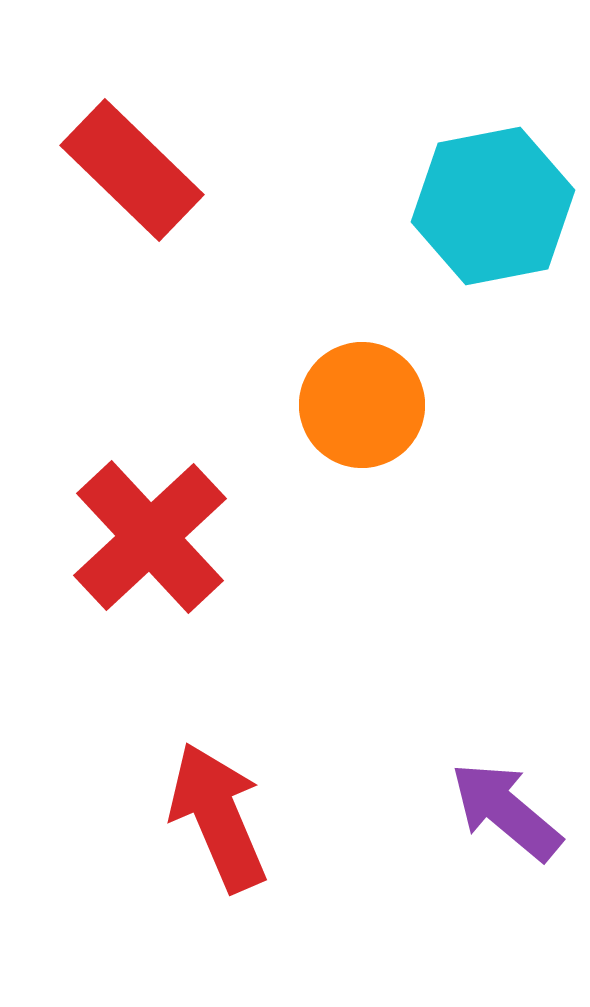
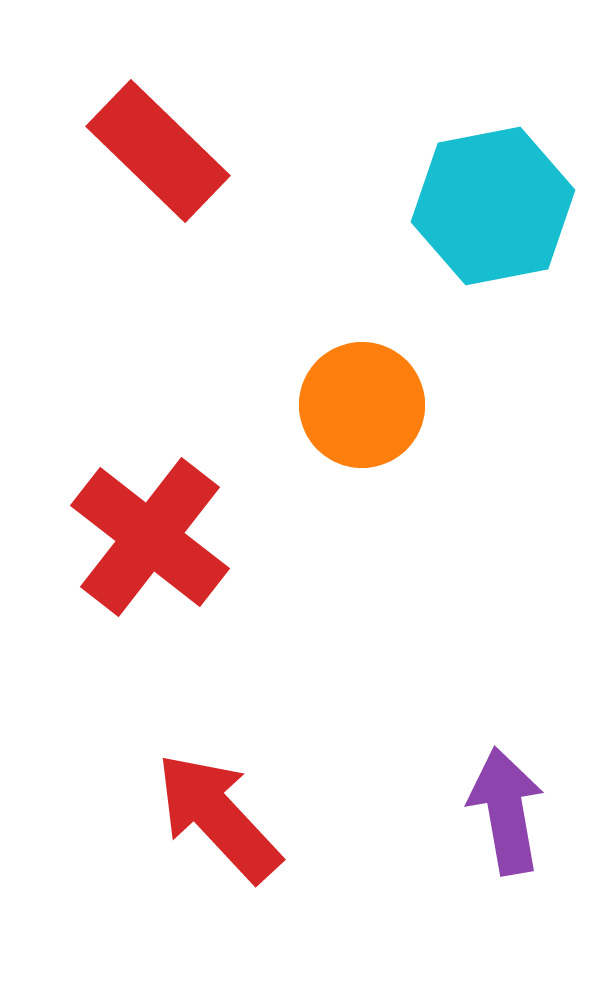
red rectangle: moved 26 px right, 19 px up
red cross: rotated 9 degrees counterclockwise
purple arrow: rotated 40 degrees clockwise
red arrow: rotated 20 degrees counterclockwise
